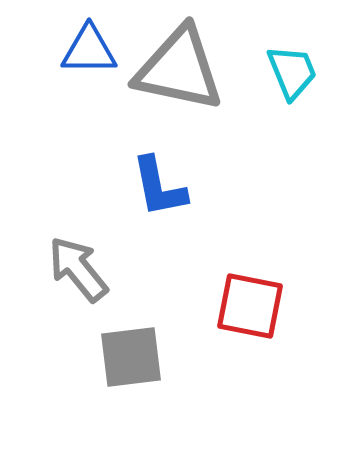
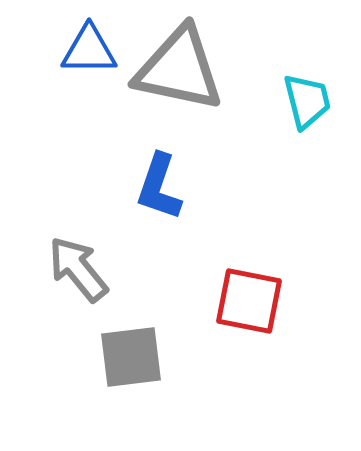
cyan trapezoid: moved 15 px right, 29 px down; rotated 8 degrees clockwise
blue L-shape: rotated 30 degrees clockwise
red square: moved 1 px left, 5 px up
